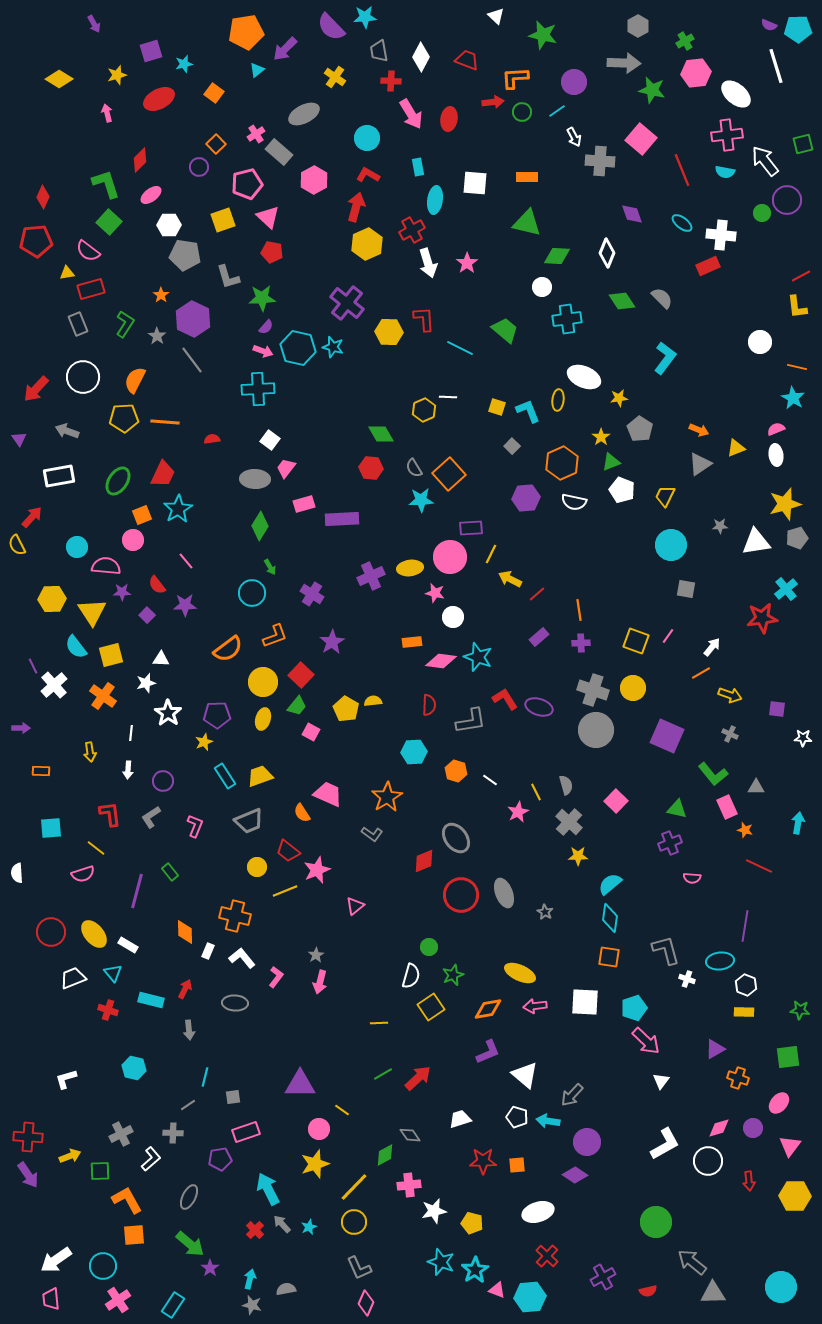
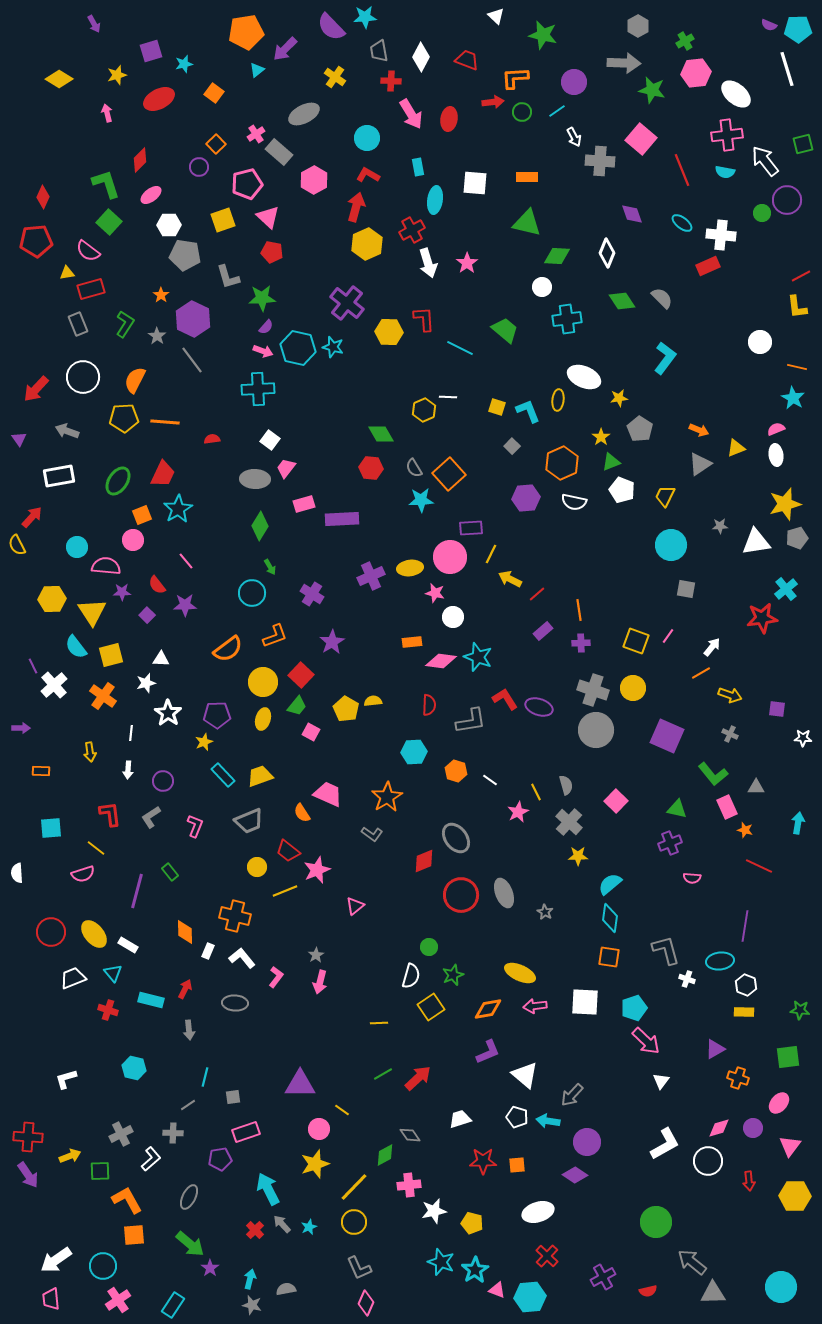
white line at (776, 66): moved 11 px right, 3 px down
purple rectangle at (539, 637): moved 4 px right, 6 px up
cyan rectangle at (225, 776): moved 2 px left, 1 px up; rotated 10 degrees counterclockwise
